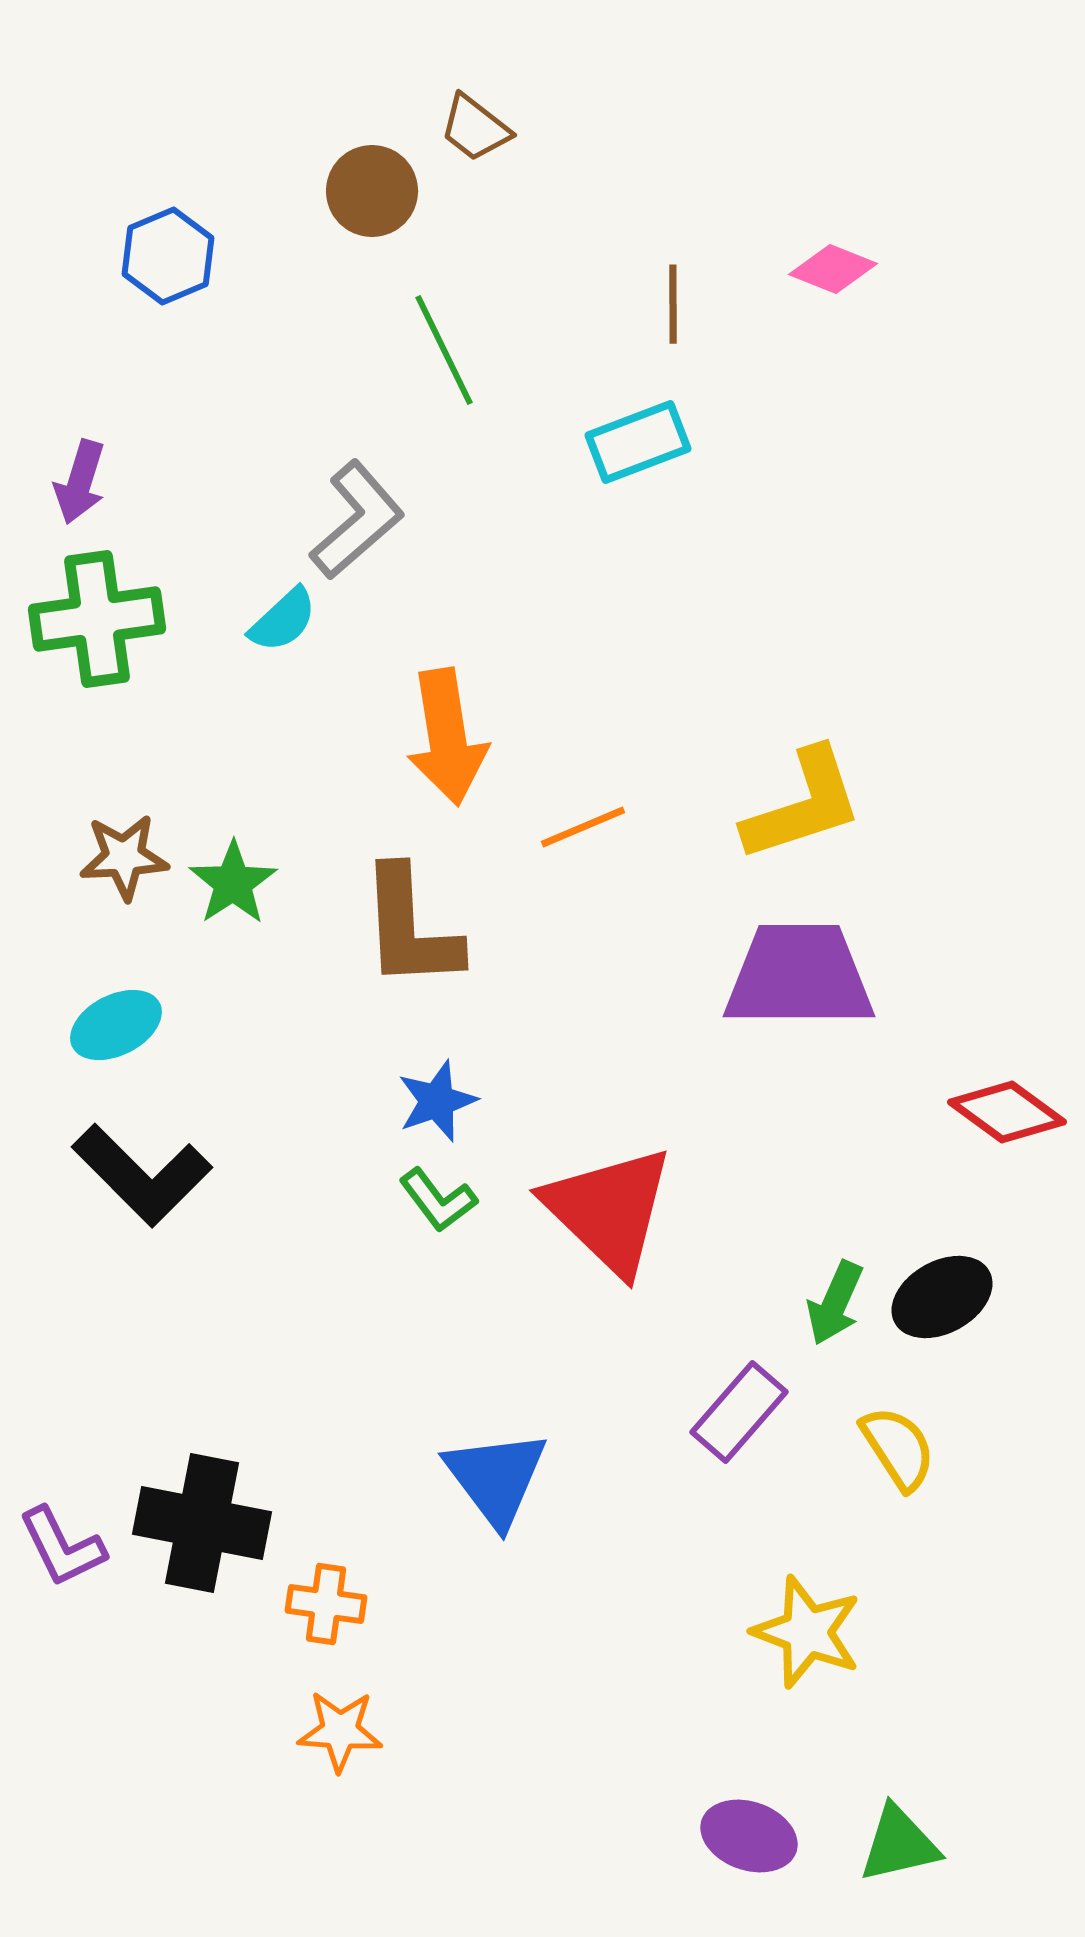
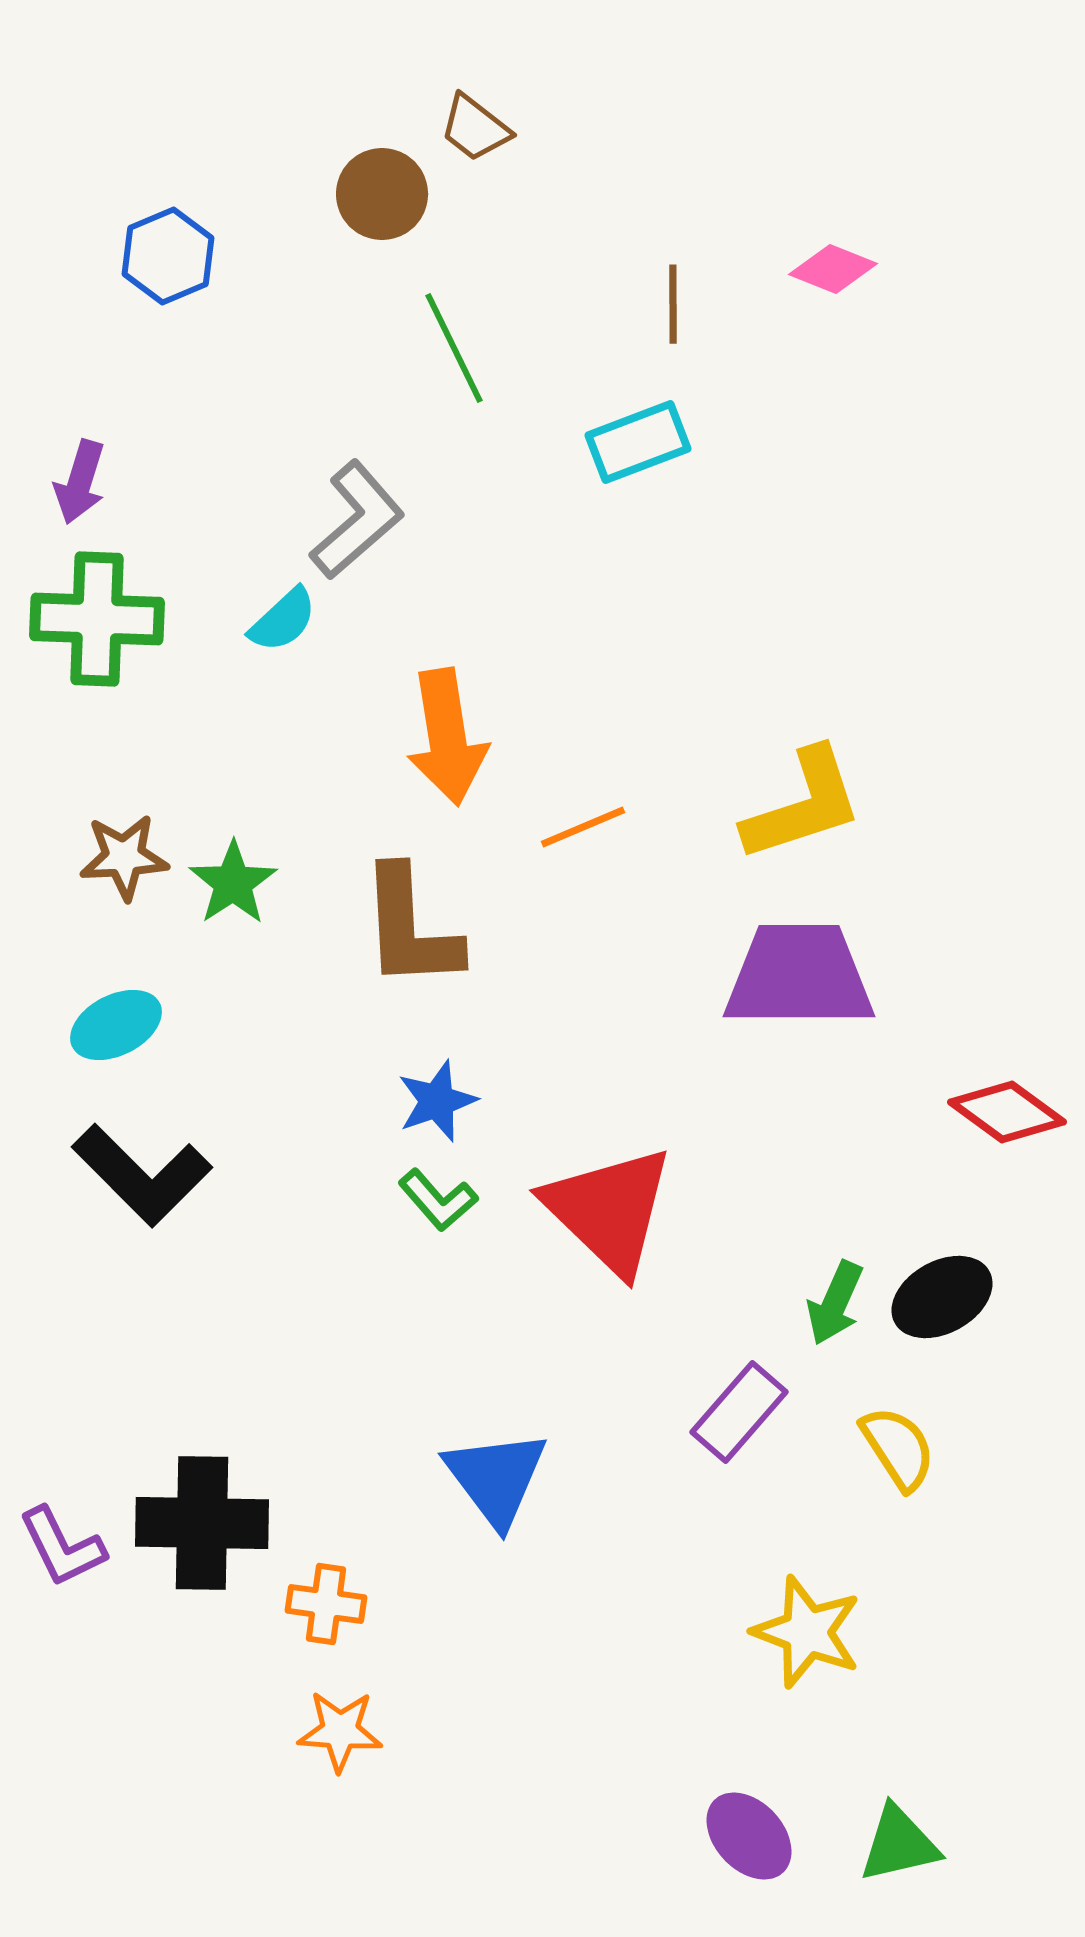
brown circle: moved 10 px right, 3 px down
green line: moved 10 px right, 2 px up
green cross: rotated 10 degrees clockwise
green L-shape: rotated 4 degrees counterclockwise
black cross: rotated 10 degrees counterclockwise
purple ellipse: rotated 28 degrees clockwise
